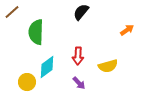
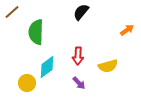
yellow circle: moved 1 px down
